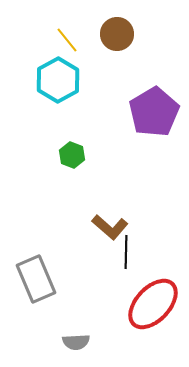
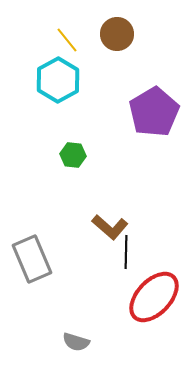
green hexagon: moved 1 px right; rotated 15 degrees counterclockwise
gray rectangle: moved 4 px left, 20 px up
red ellipse: moved 1 px right, 7 px up
gray semicircle: rotated 20 degrees clockwise
